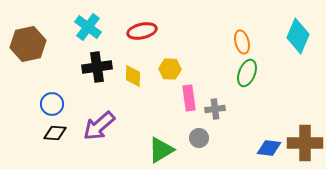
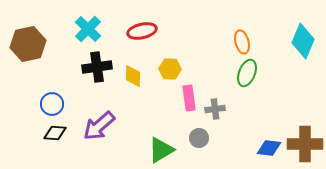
cyan cross: moved 2 px down; rotated 8 degrees clockwise
cyan diamond: moved 5 px right, 5 px down
brown cross: moved 1 px down
